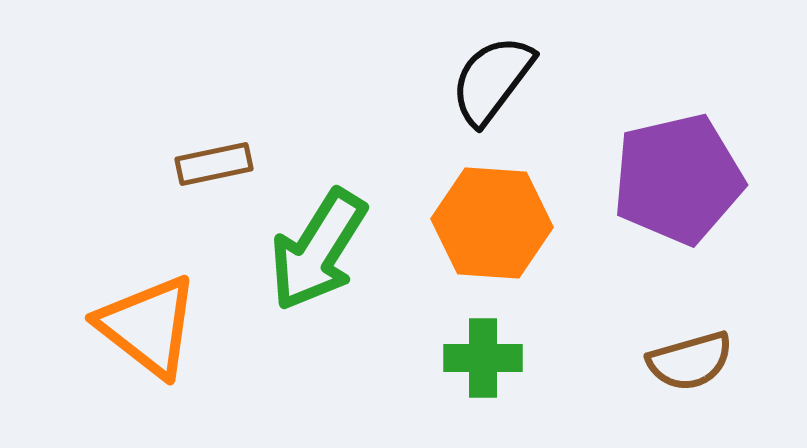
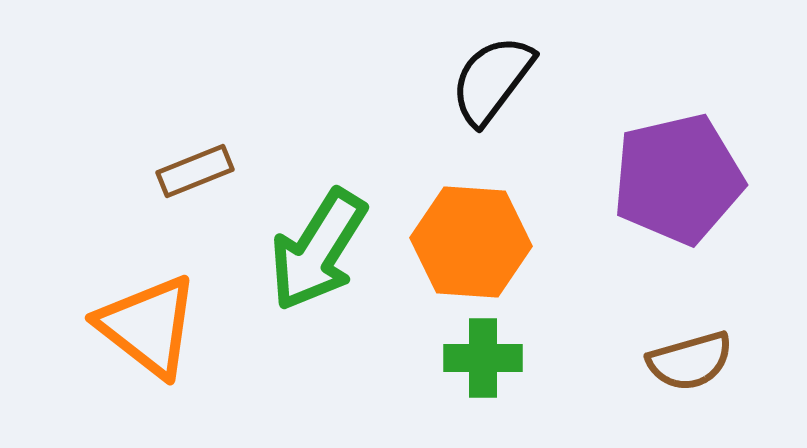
brown rectangle: moved 19 px left, 7 px down; rotated 10 degrees counterclockwise
orange hexagon: moved 21 px left, 19 px down
